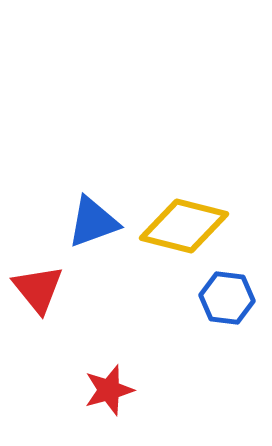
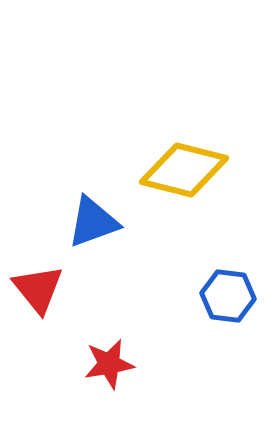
yellow diamond: moved 56 px up
blue hexagon: moved 1 px right, 2 px up
red star: moved 26 px up; rotated 6 degrees clockwise
